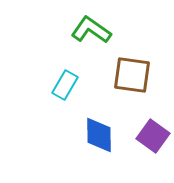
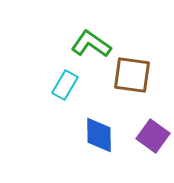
green L-shape: moved 14 px down
